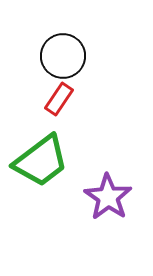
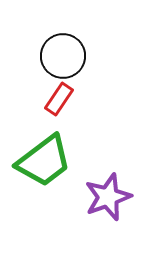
green trapezoid: moved 3 px right
purple star: rotated 18 degrees clockwise
